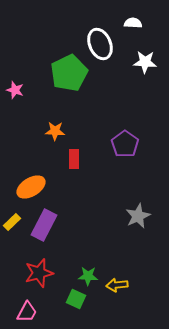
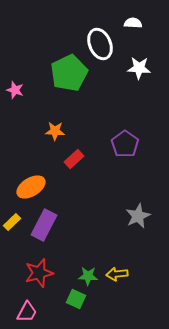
white star: moved 6 px left, 6 px down
red rectangle: rotated 48 degrees clockwise
yellow arrow: moved 11 px up
